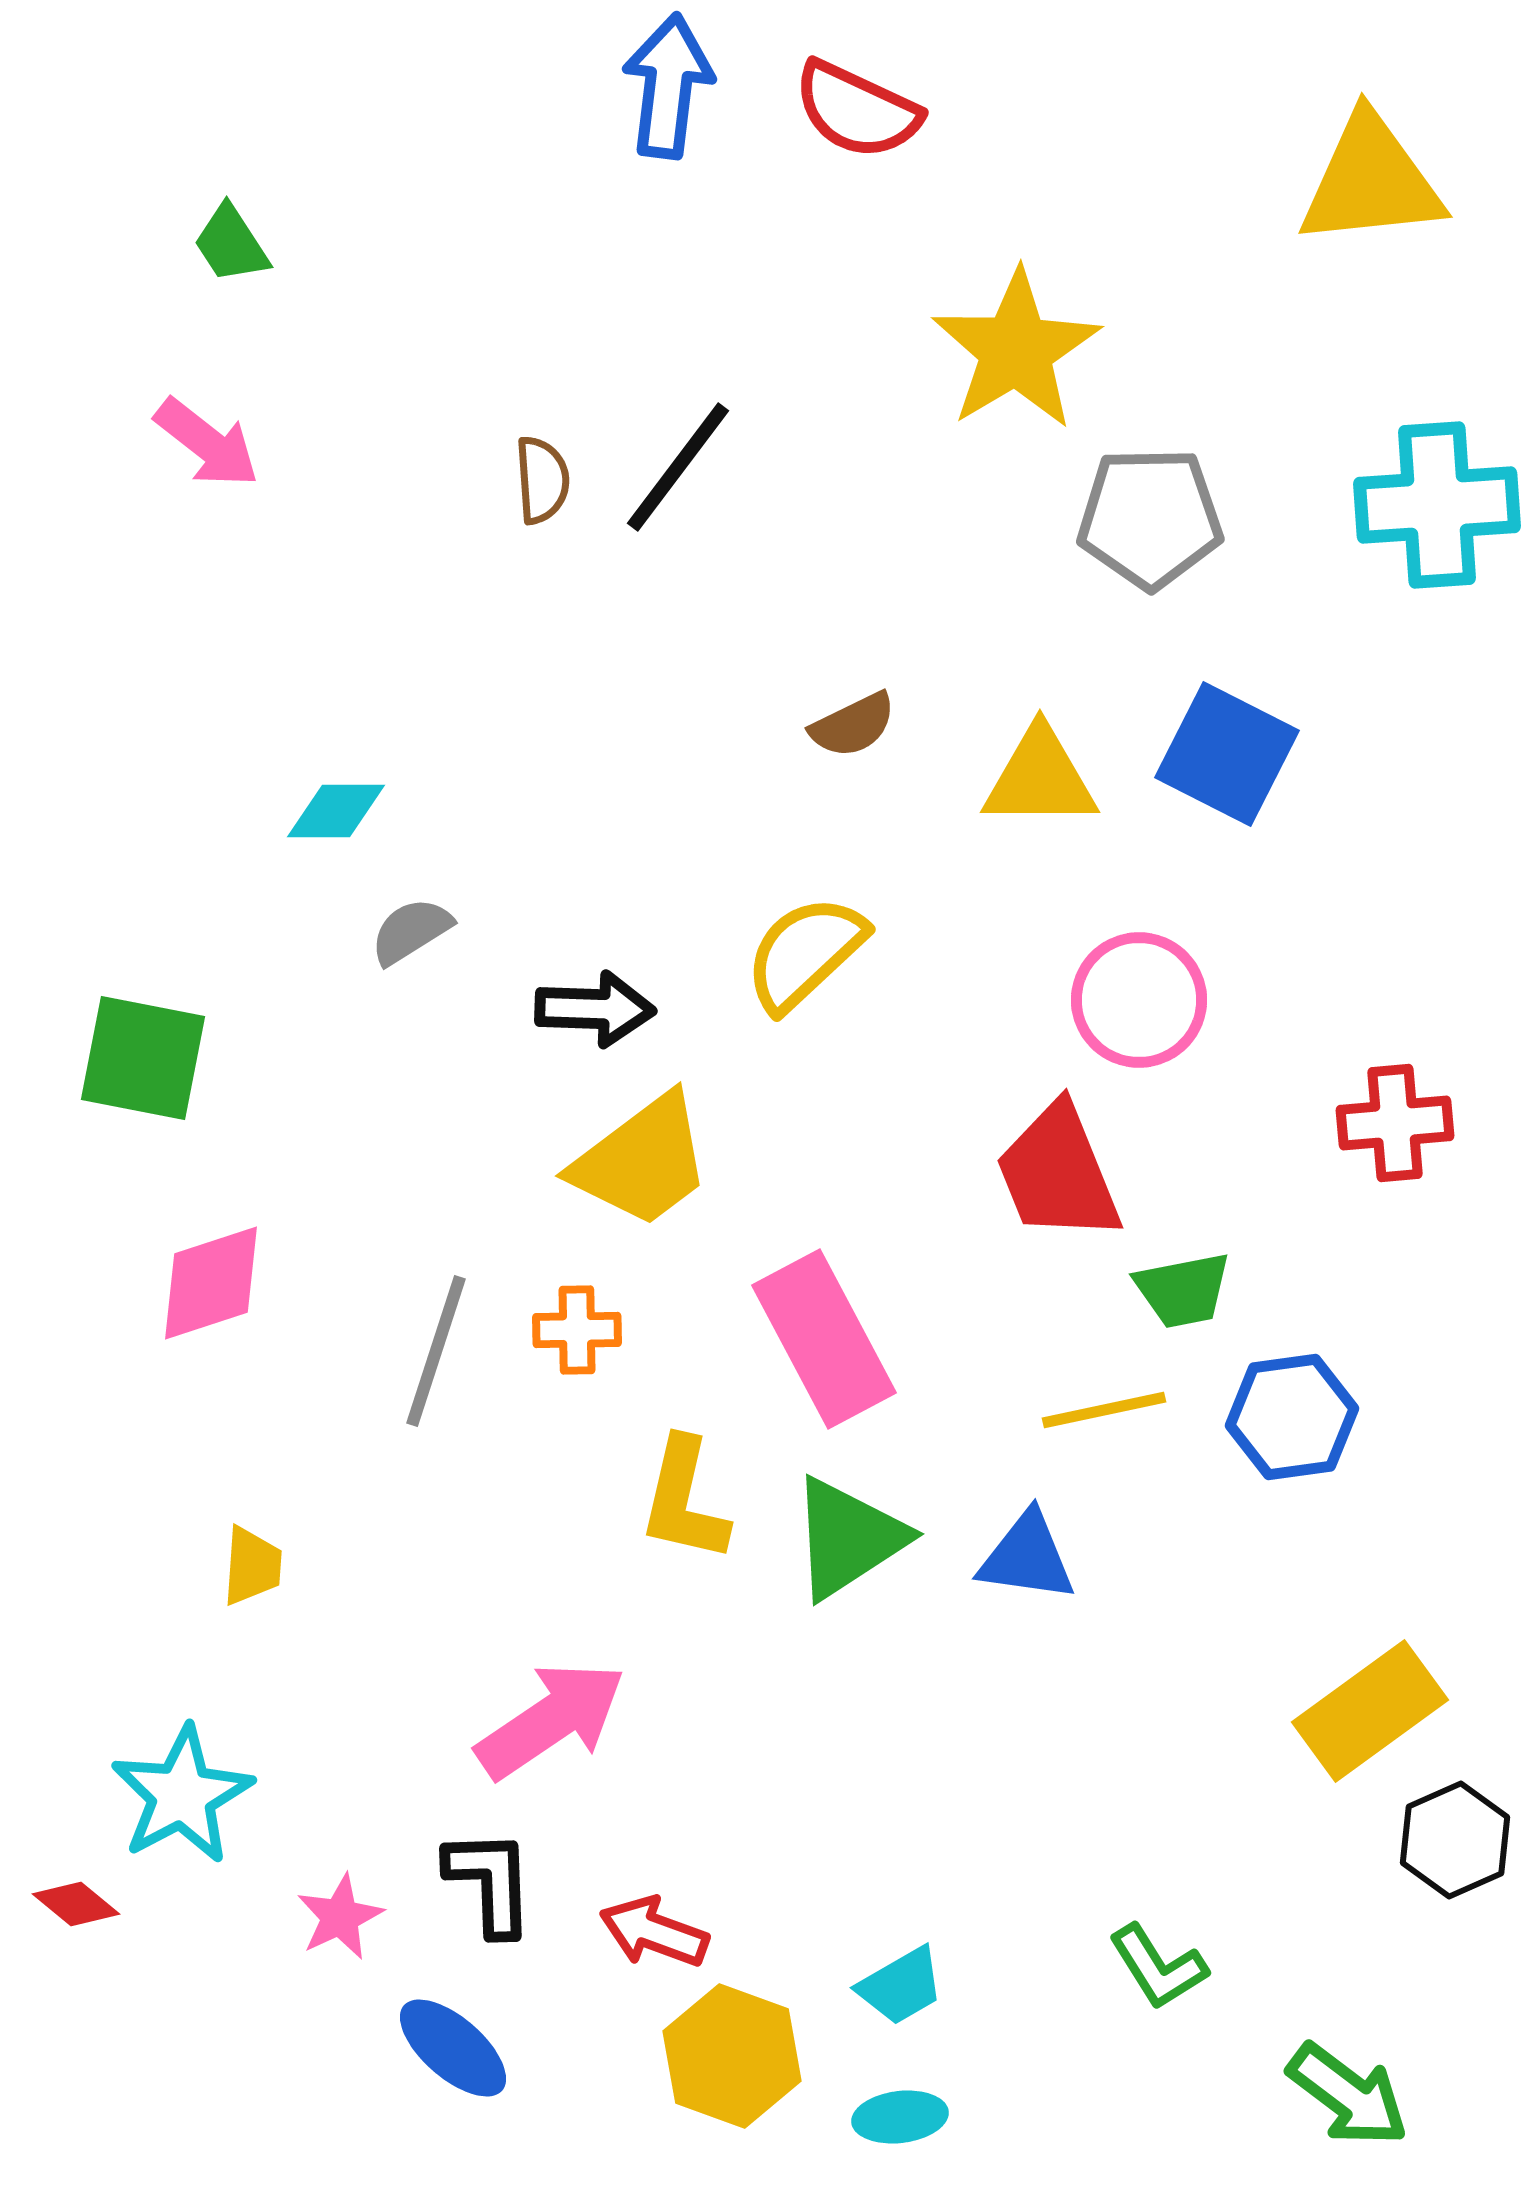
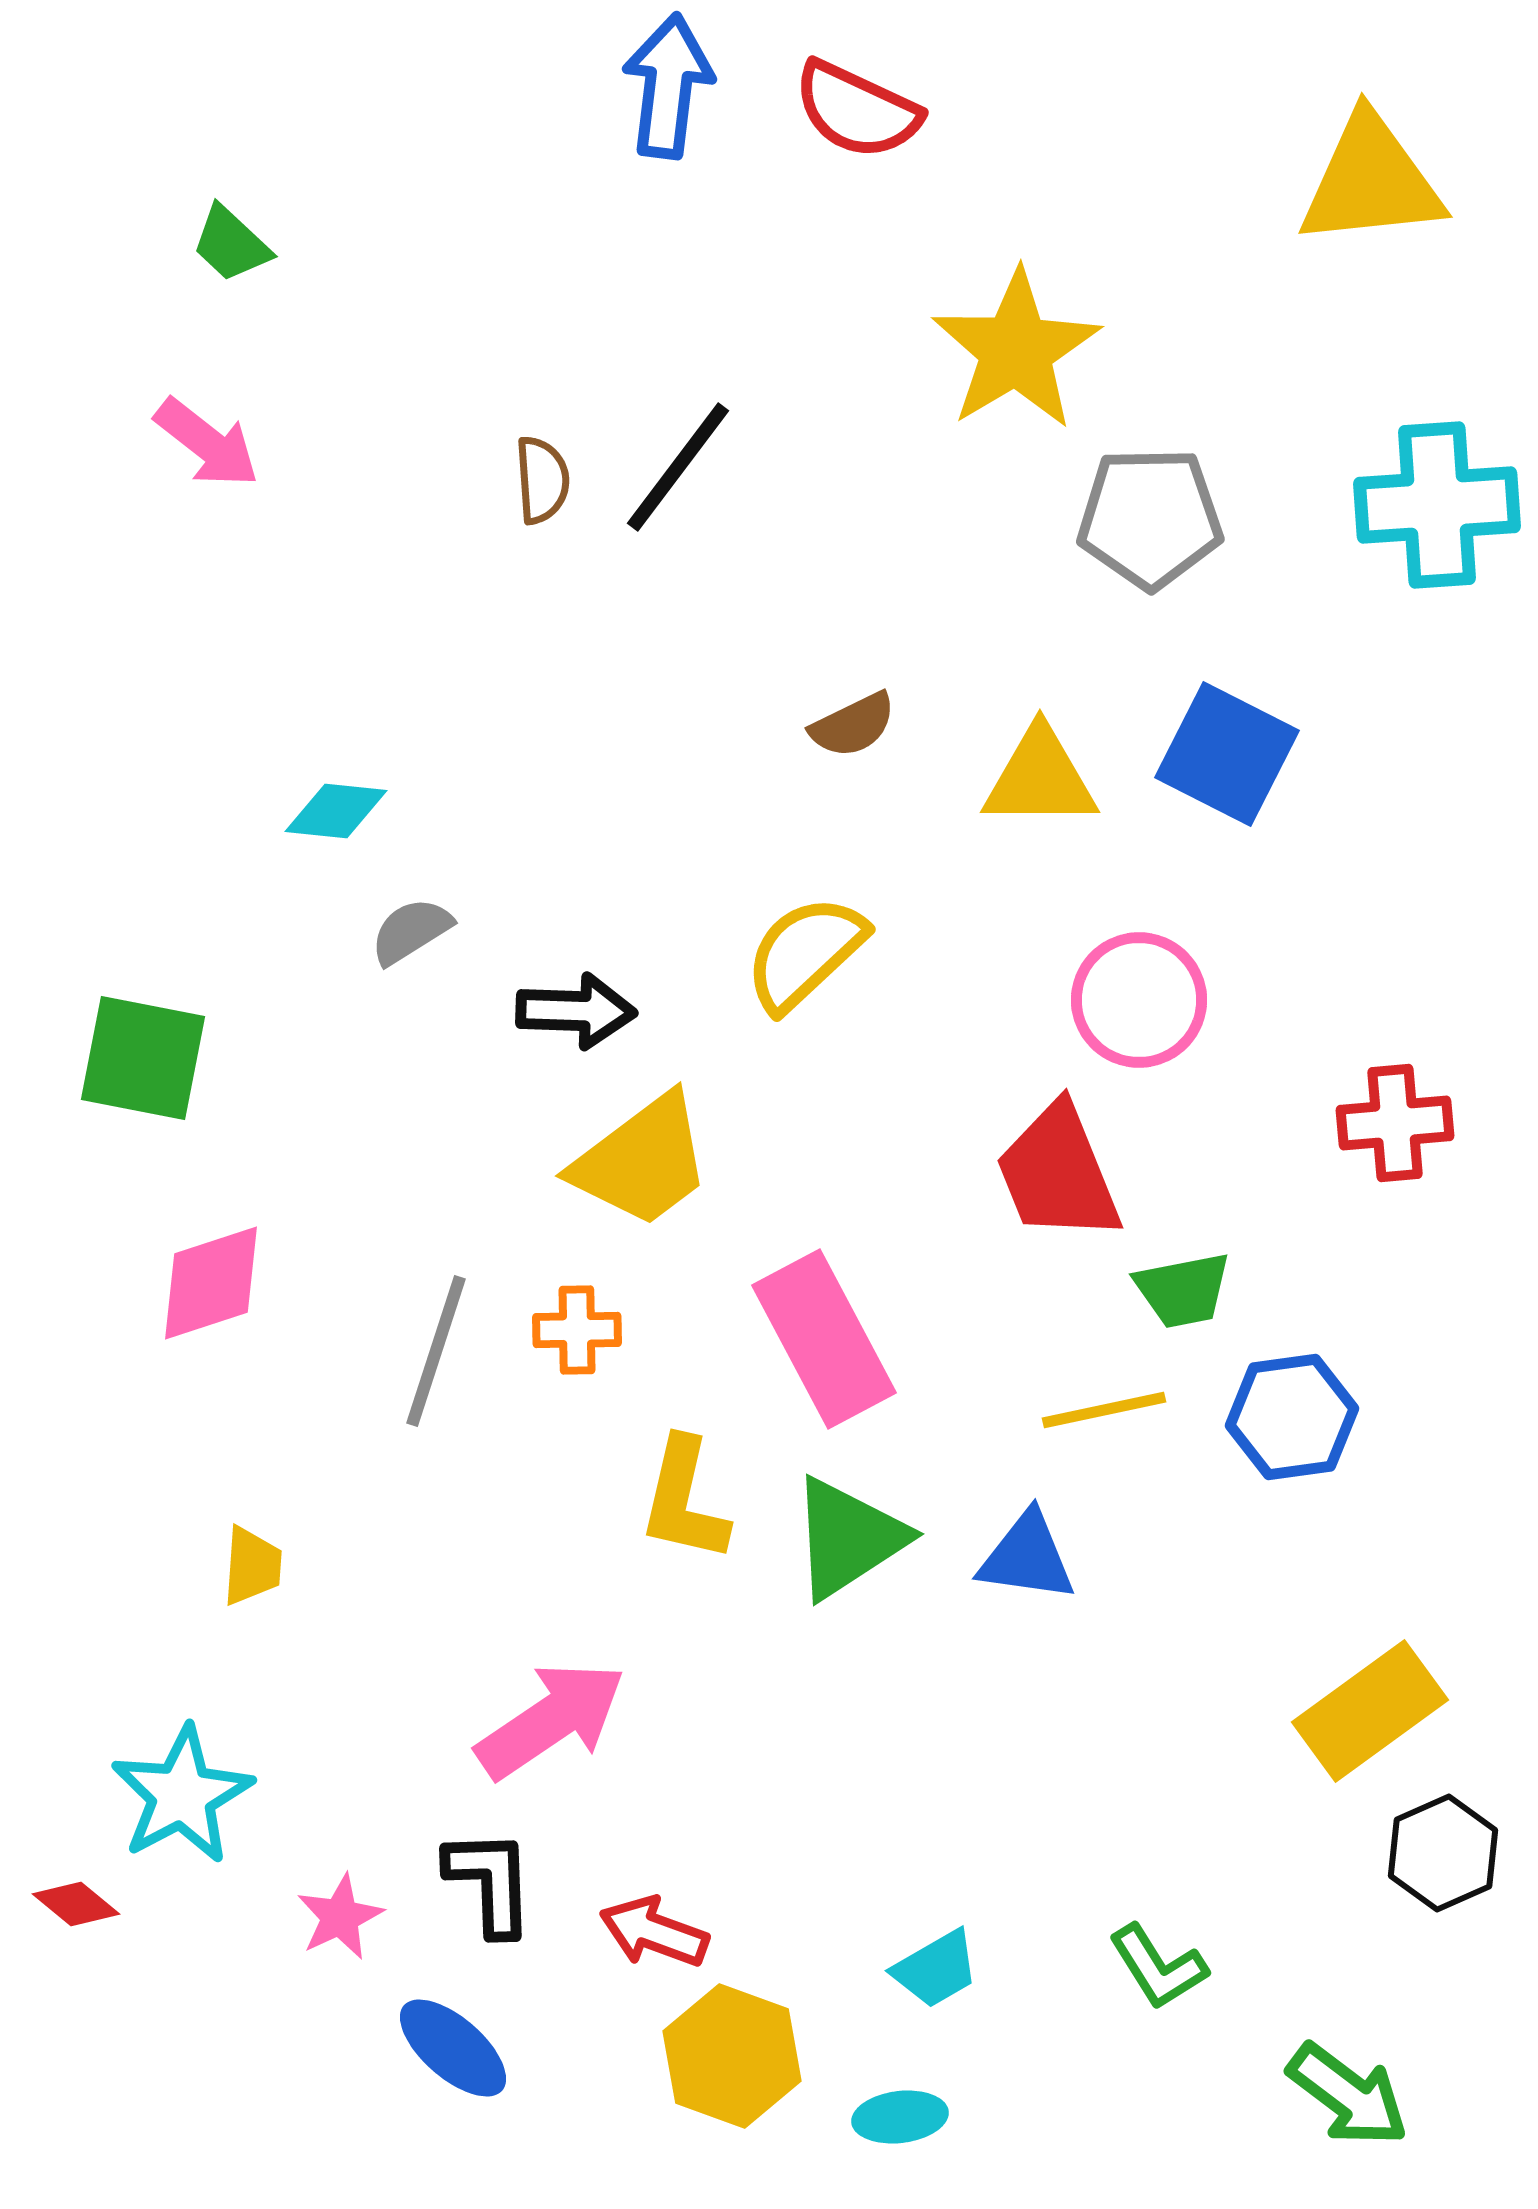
green trapezoid at (231, 244): rotated 14 degrees counterclockwise
cyan diamond at (336, 811): rotated 6 degrees clockwise
black arrow at (595, 1009): moved 19 px left, 2 px down
black hexagon at (1455, 1840): moved 12 px left, 13 px down
cyan trapezoid at (901, 1986): moved 35 px right, 17 px up
